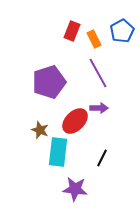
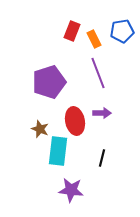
blue pentagon: rotated 20 degrees clockwise
purple line: rotated 8 degrees clockwise
purple arrow: moved 3 px right, 5 px down
red ellipse: rotated 56 degrees counterclockwise
brown star: moved 1 px up
cyan rectangle: moved 1 px up
black line: rotated 12 degrees counterclockwise
purple star: moved 4 px left, 1 px down
